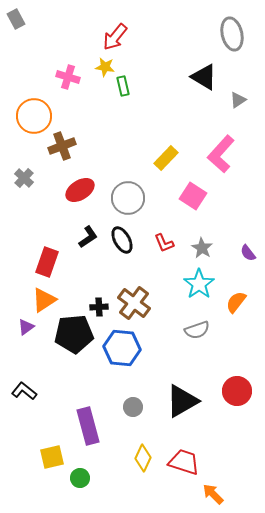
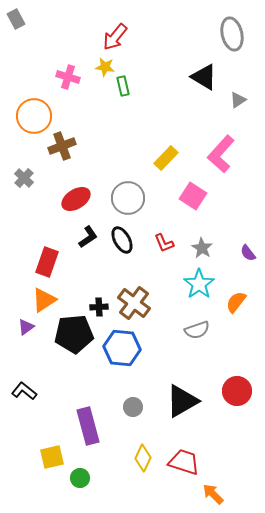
red ellipse at (80, 190): moved 4 px left, 9 px down
